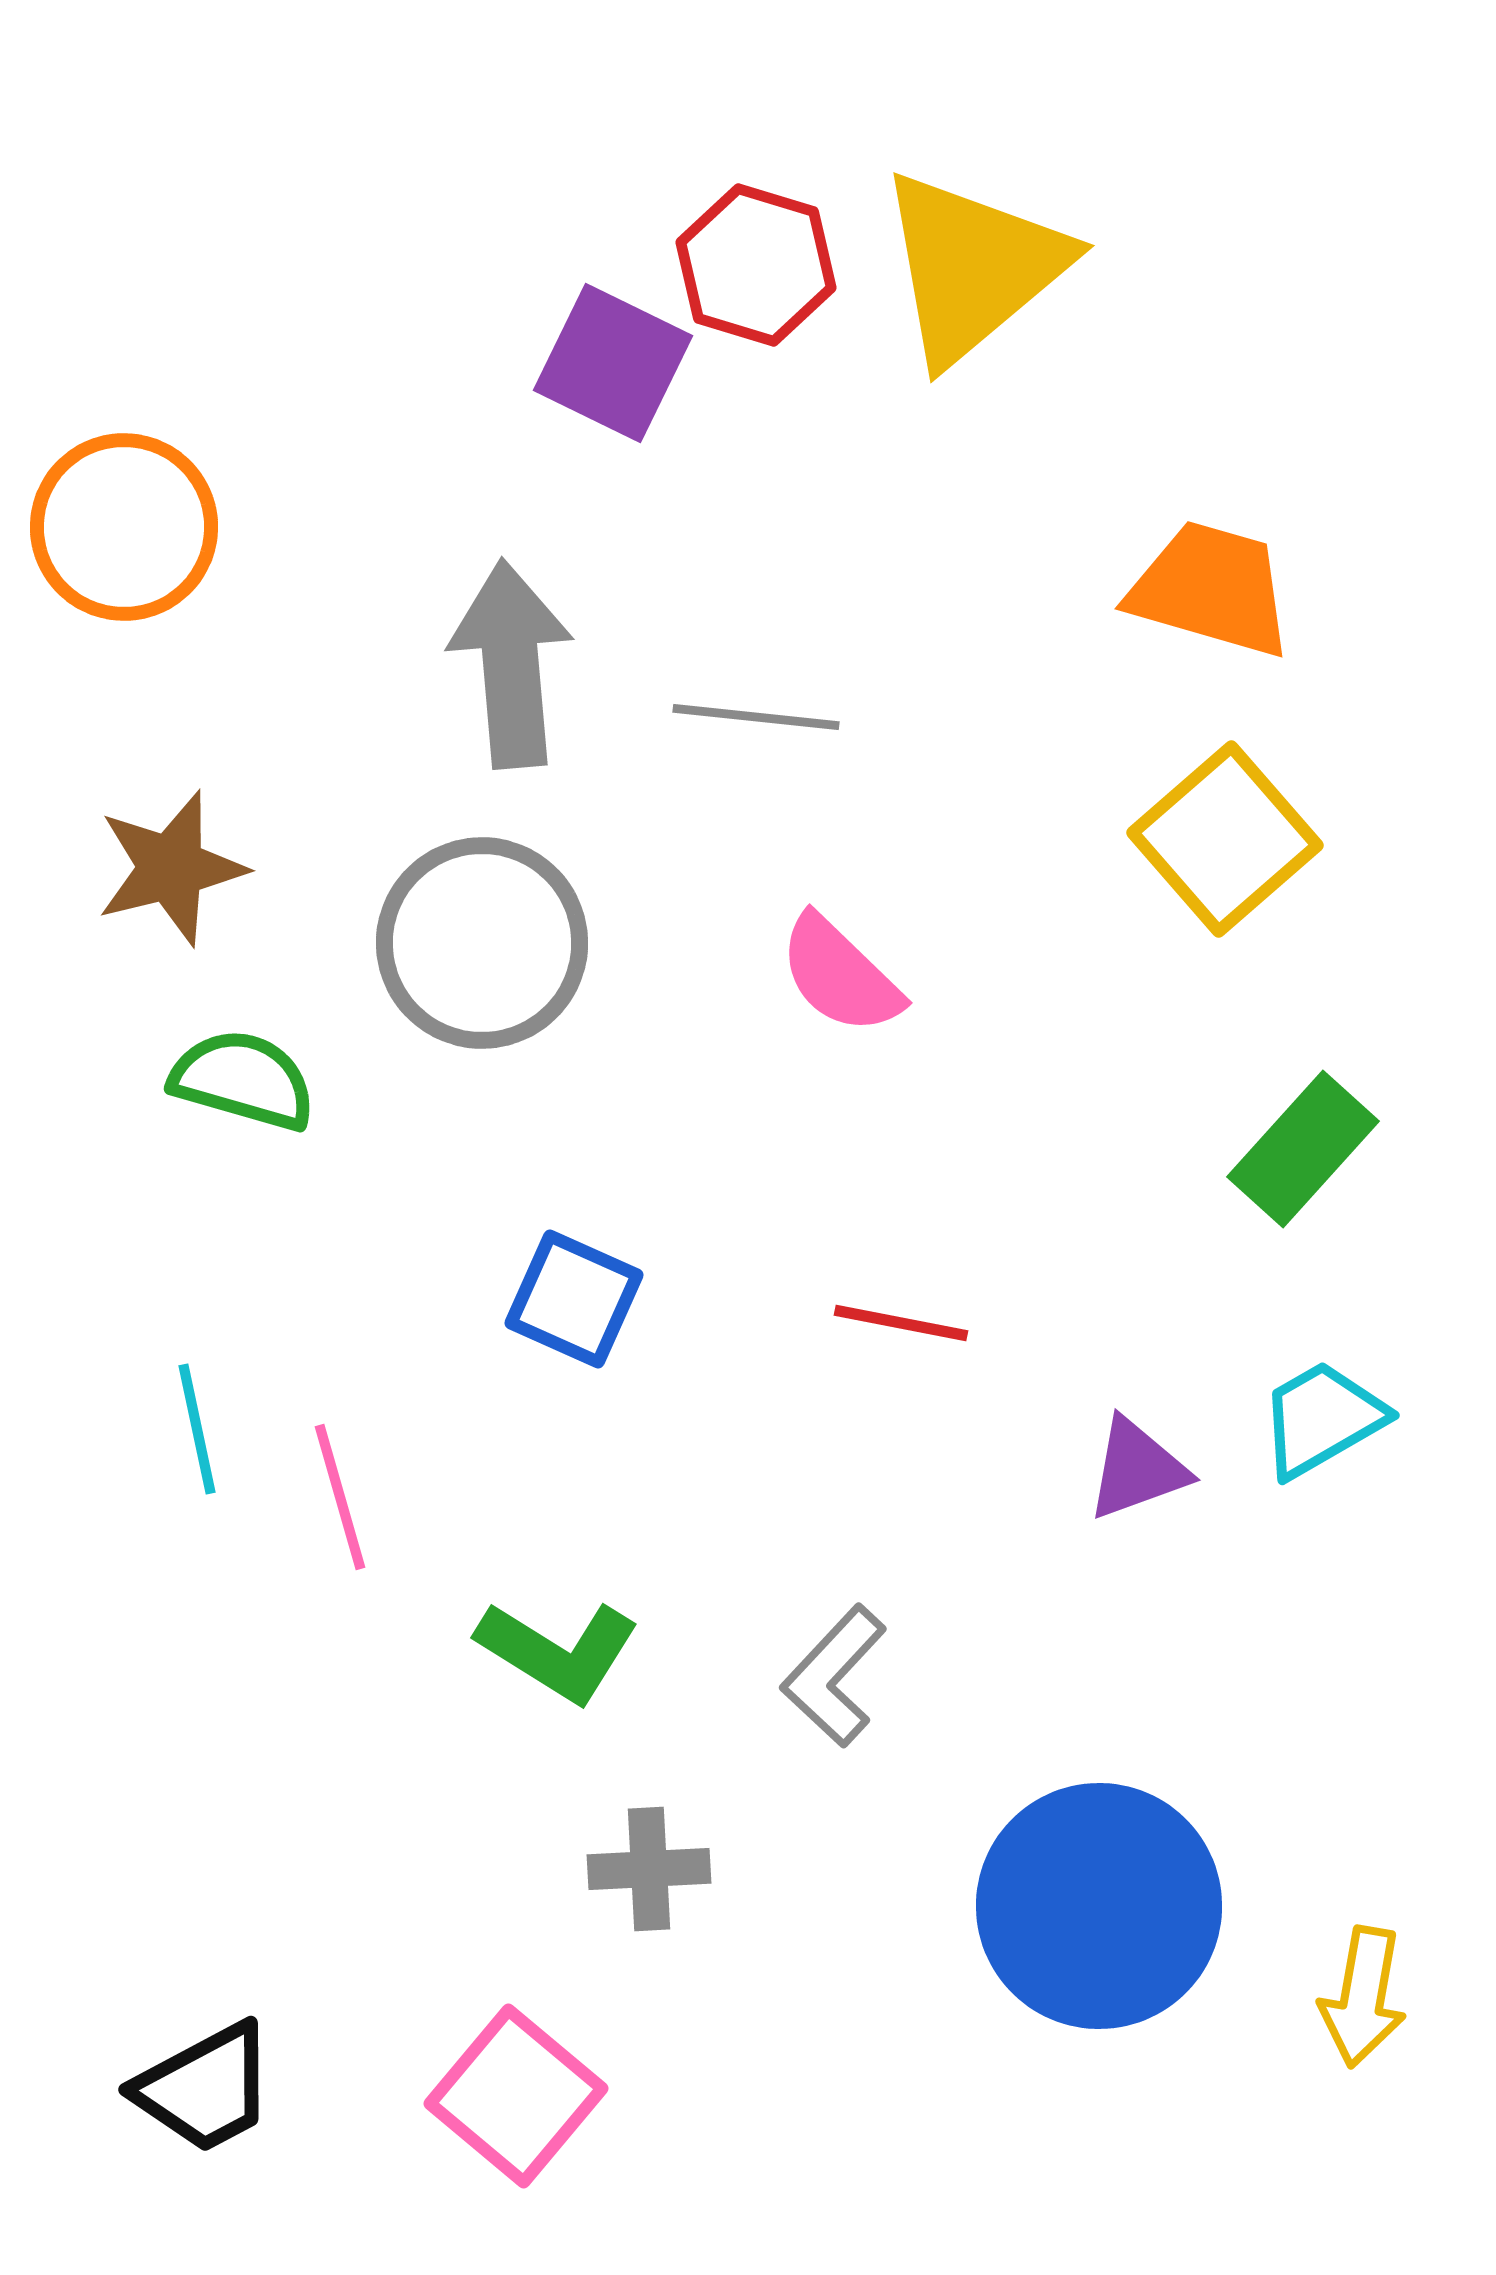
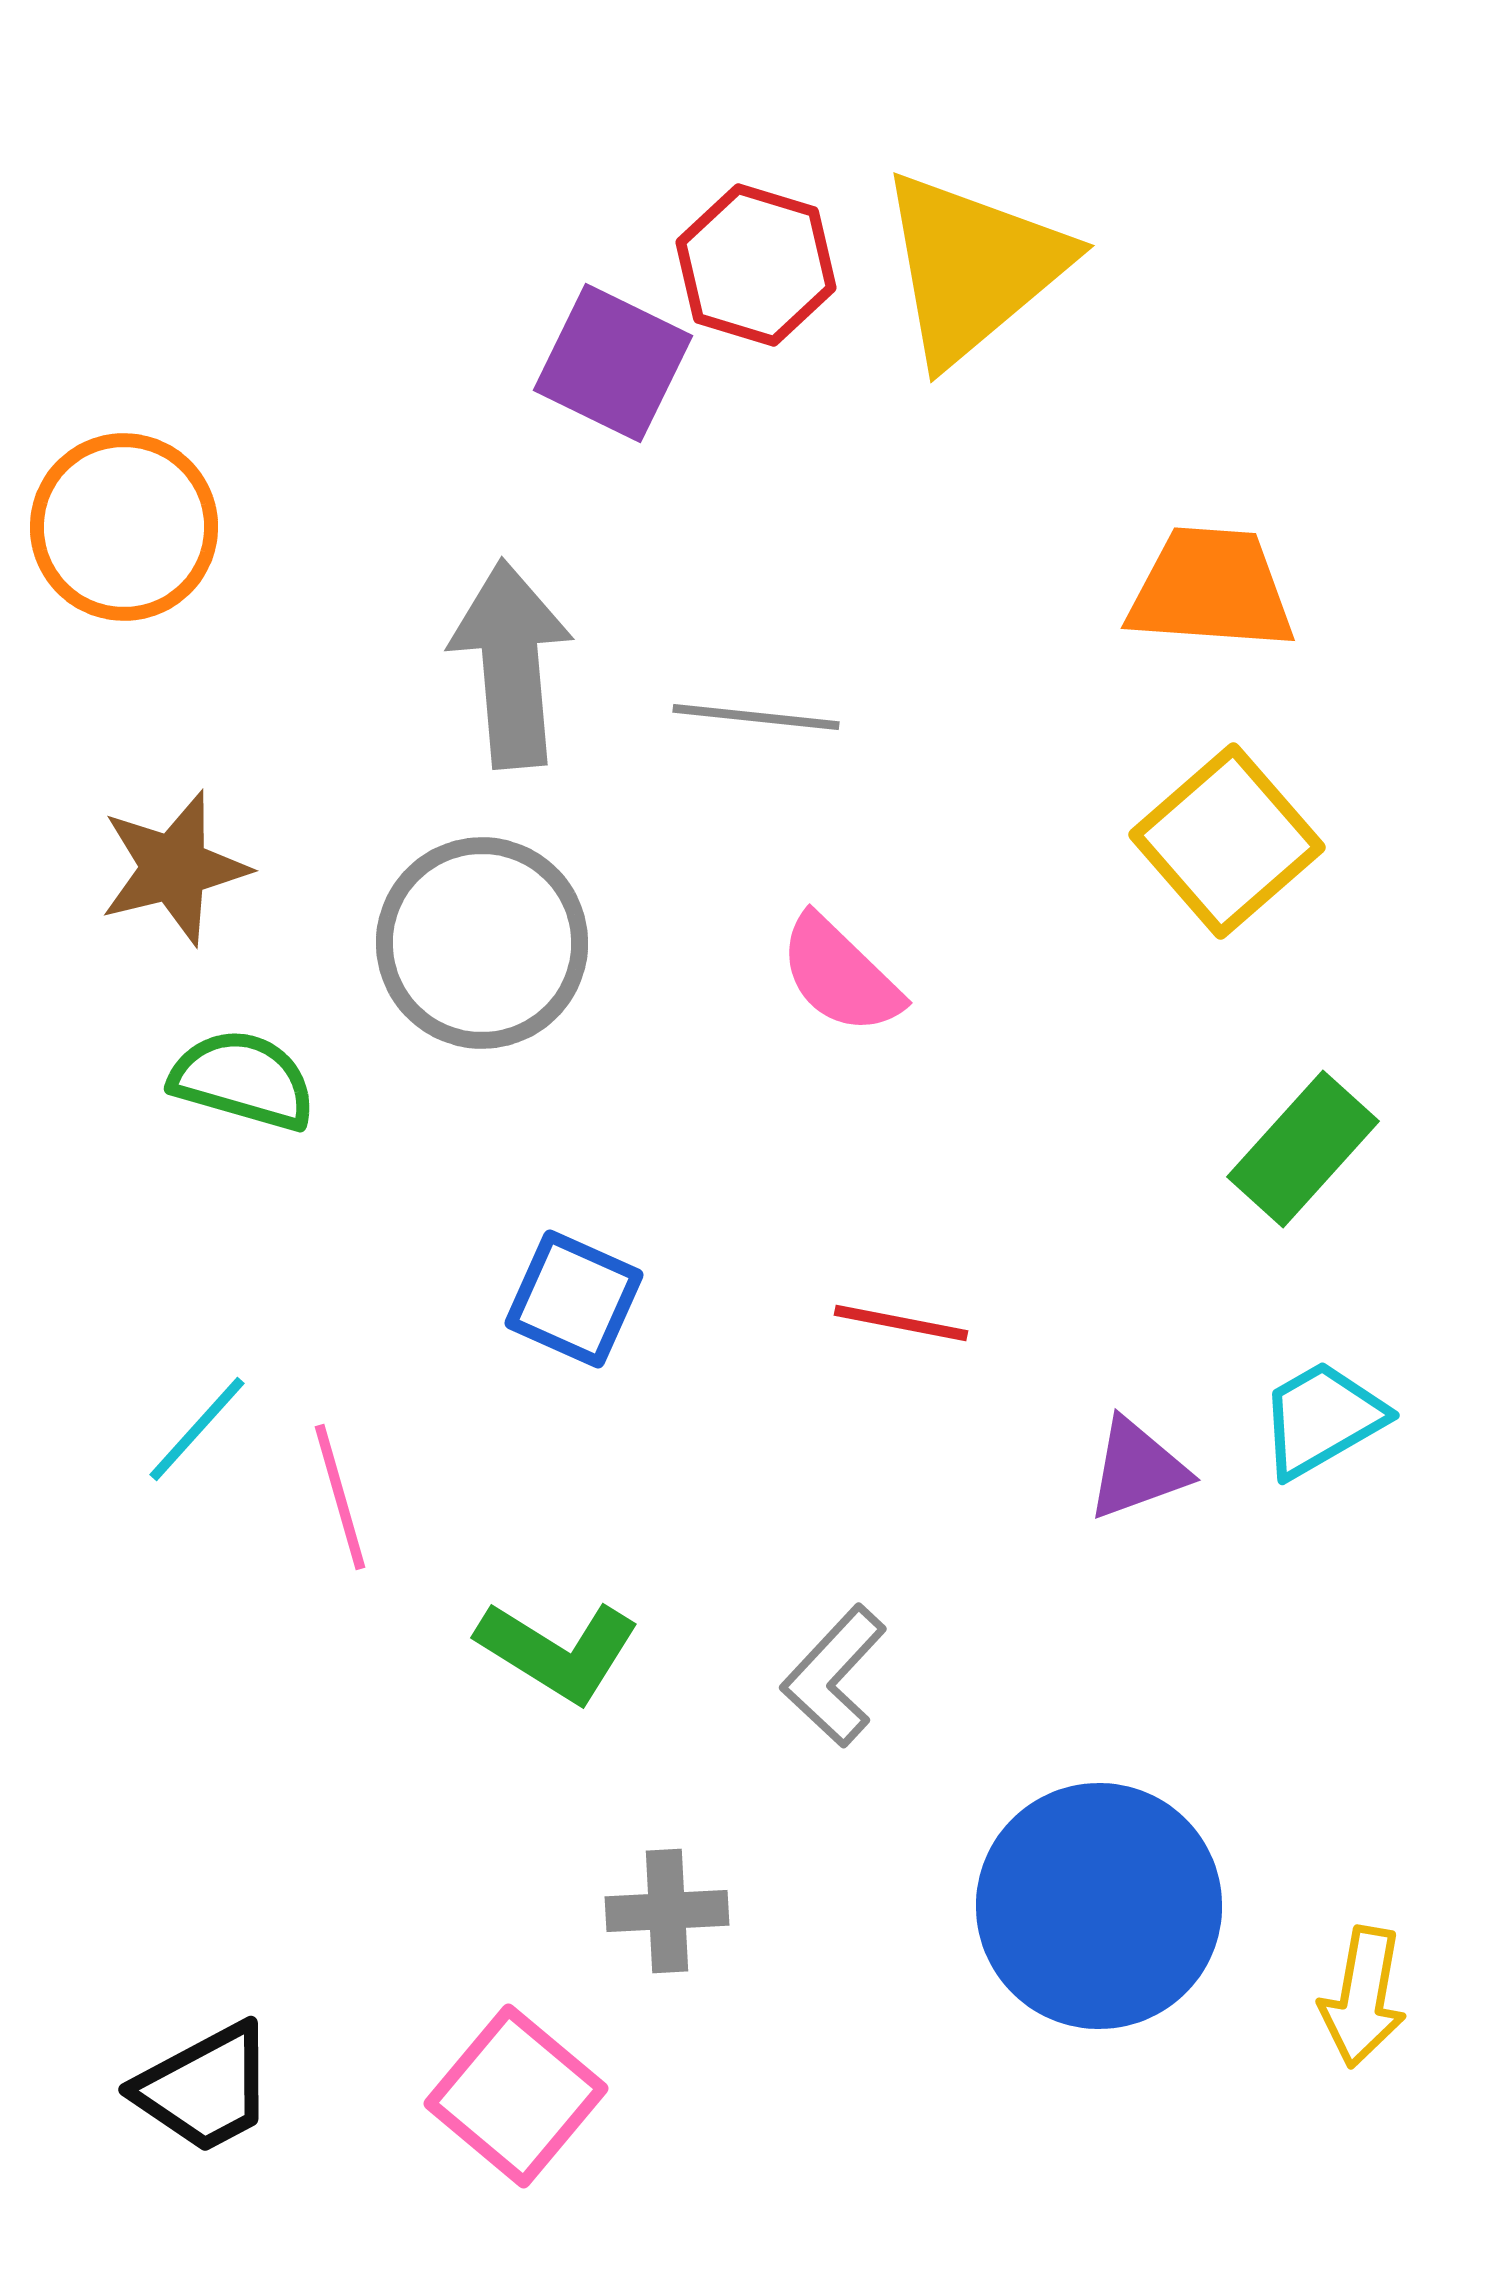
orange trapezoid: rotated 12 degrees counterclockwise
yellow square: moved 2 px right, 2 px down
brown star: moved 3 px right
cyan line: rotated 54 degrees clockwise
gray cross: moved 18 px right, 42 px down
